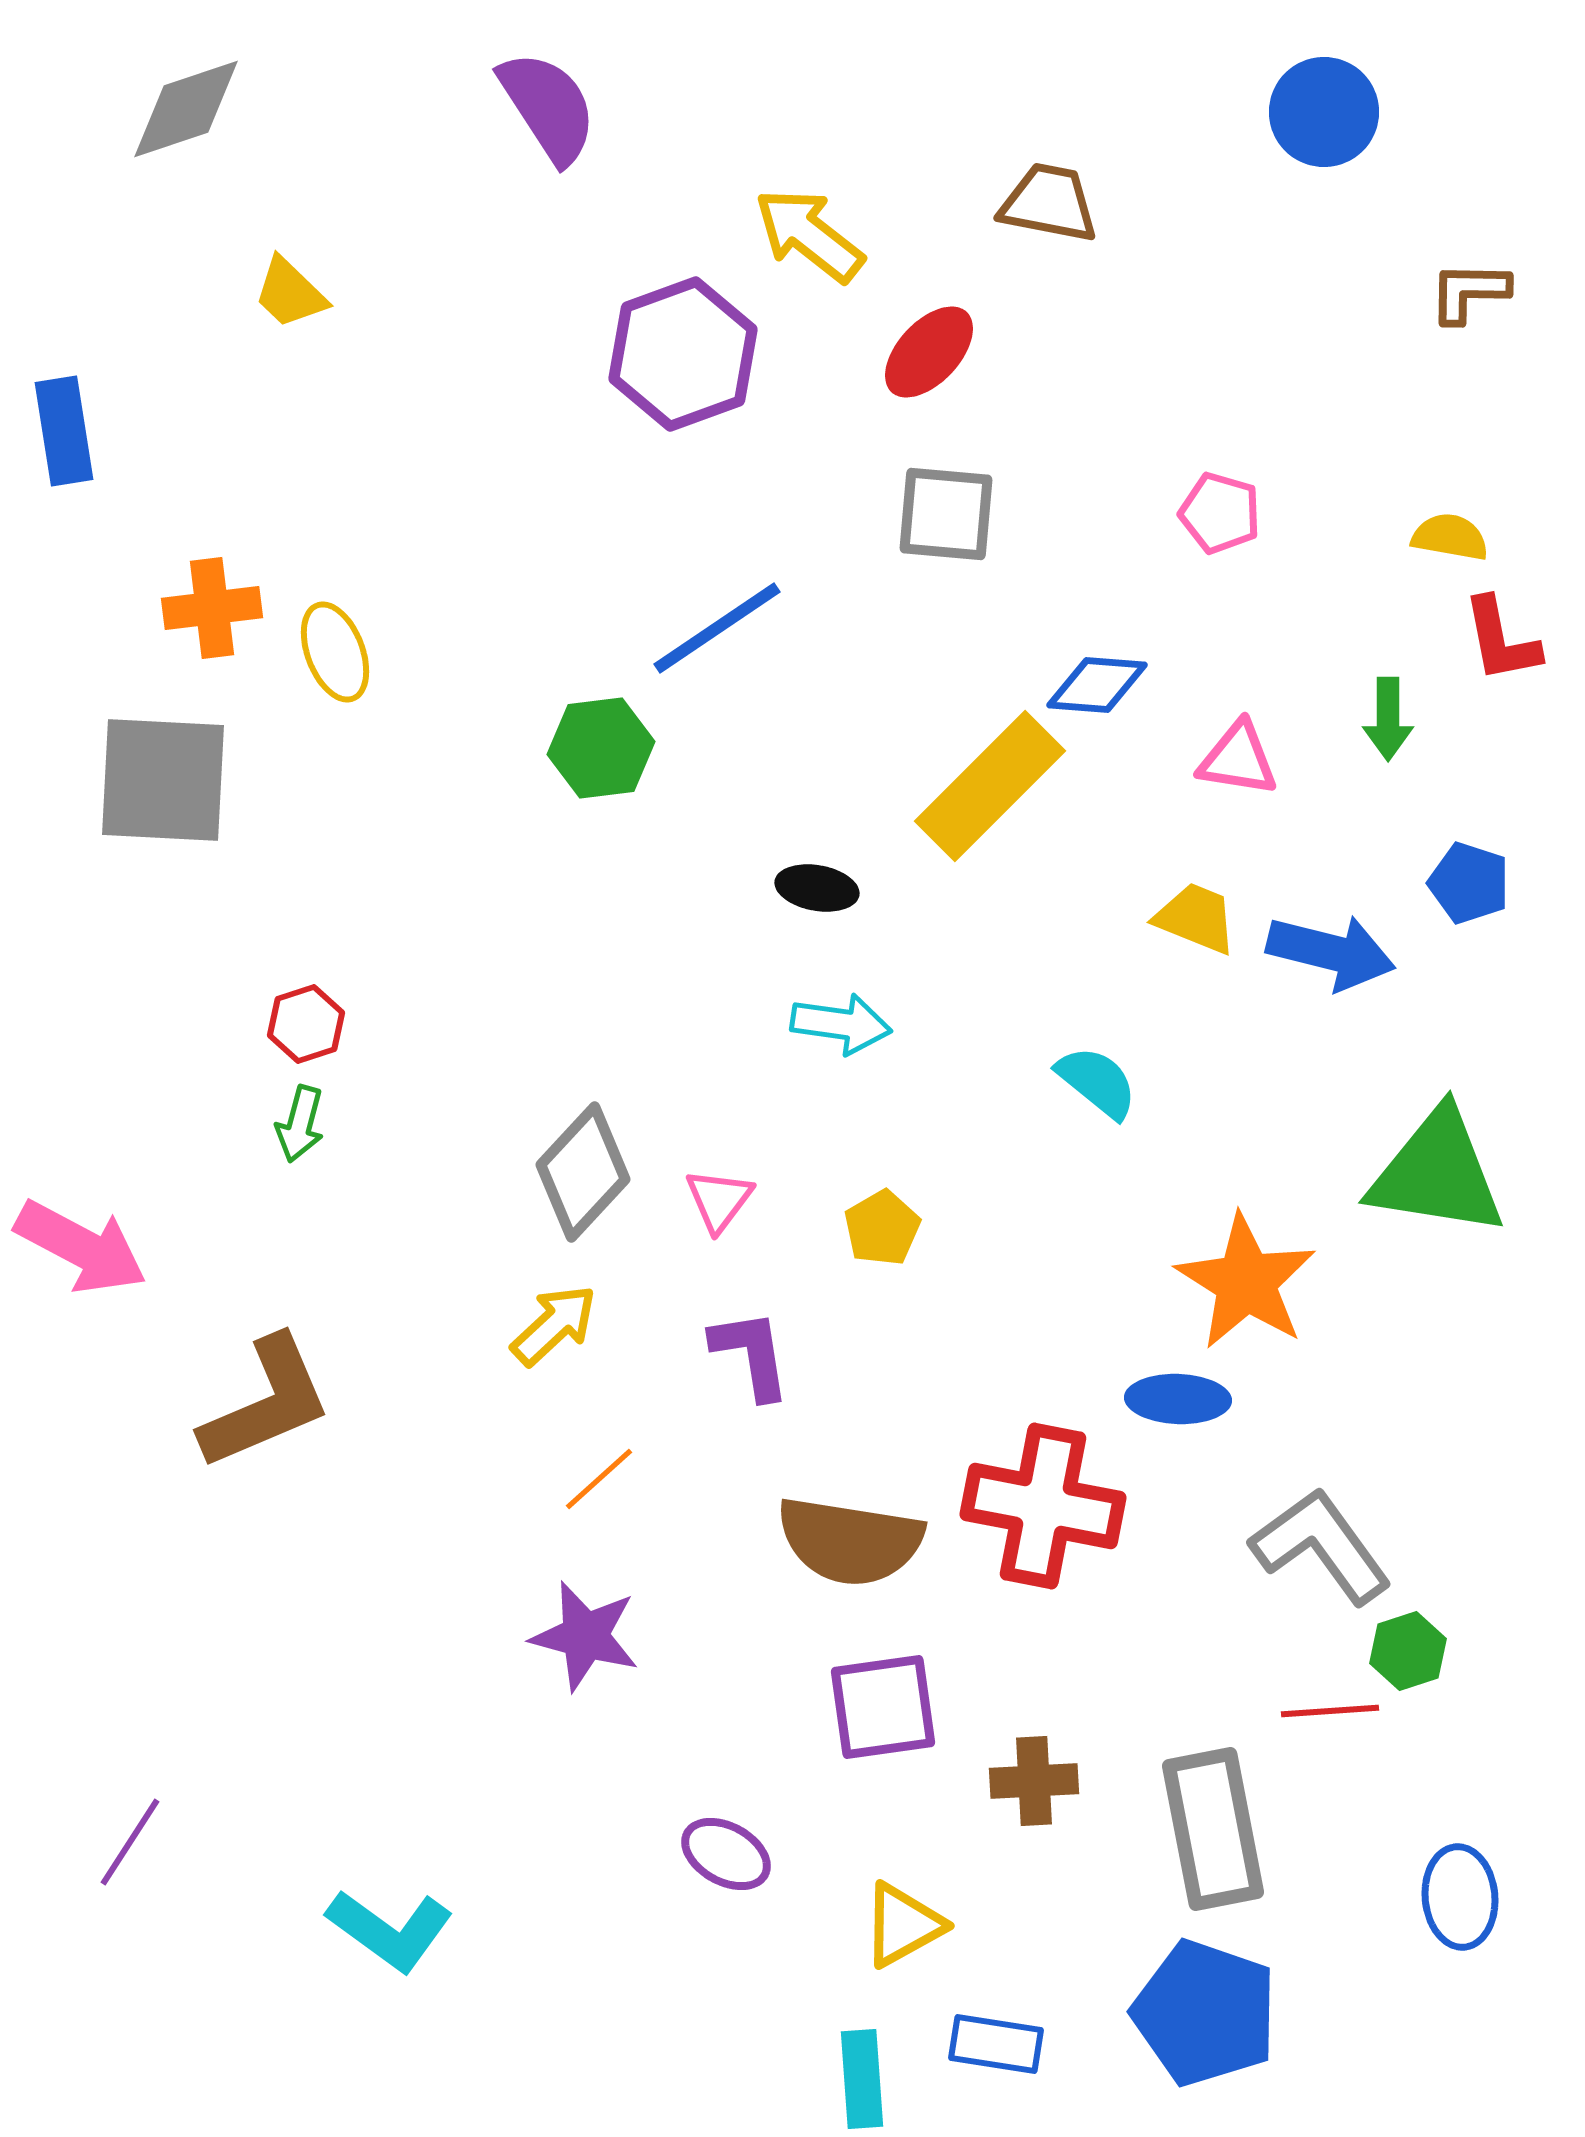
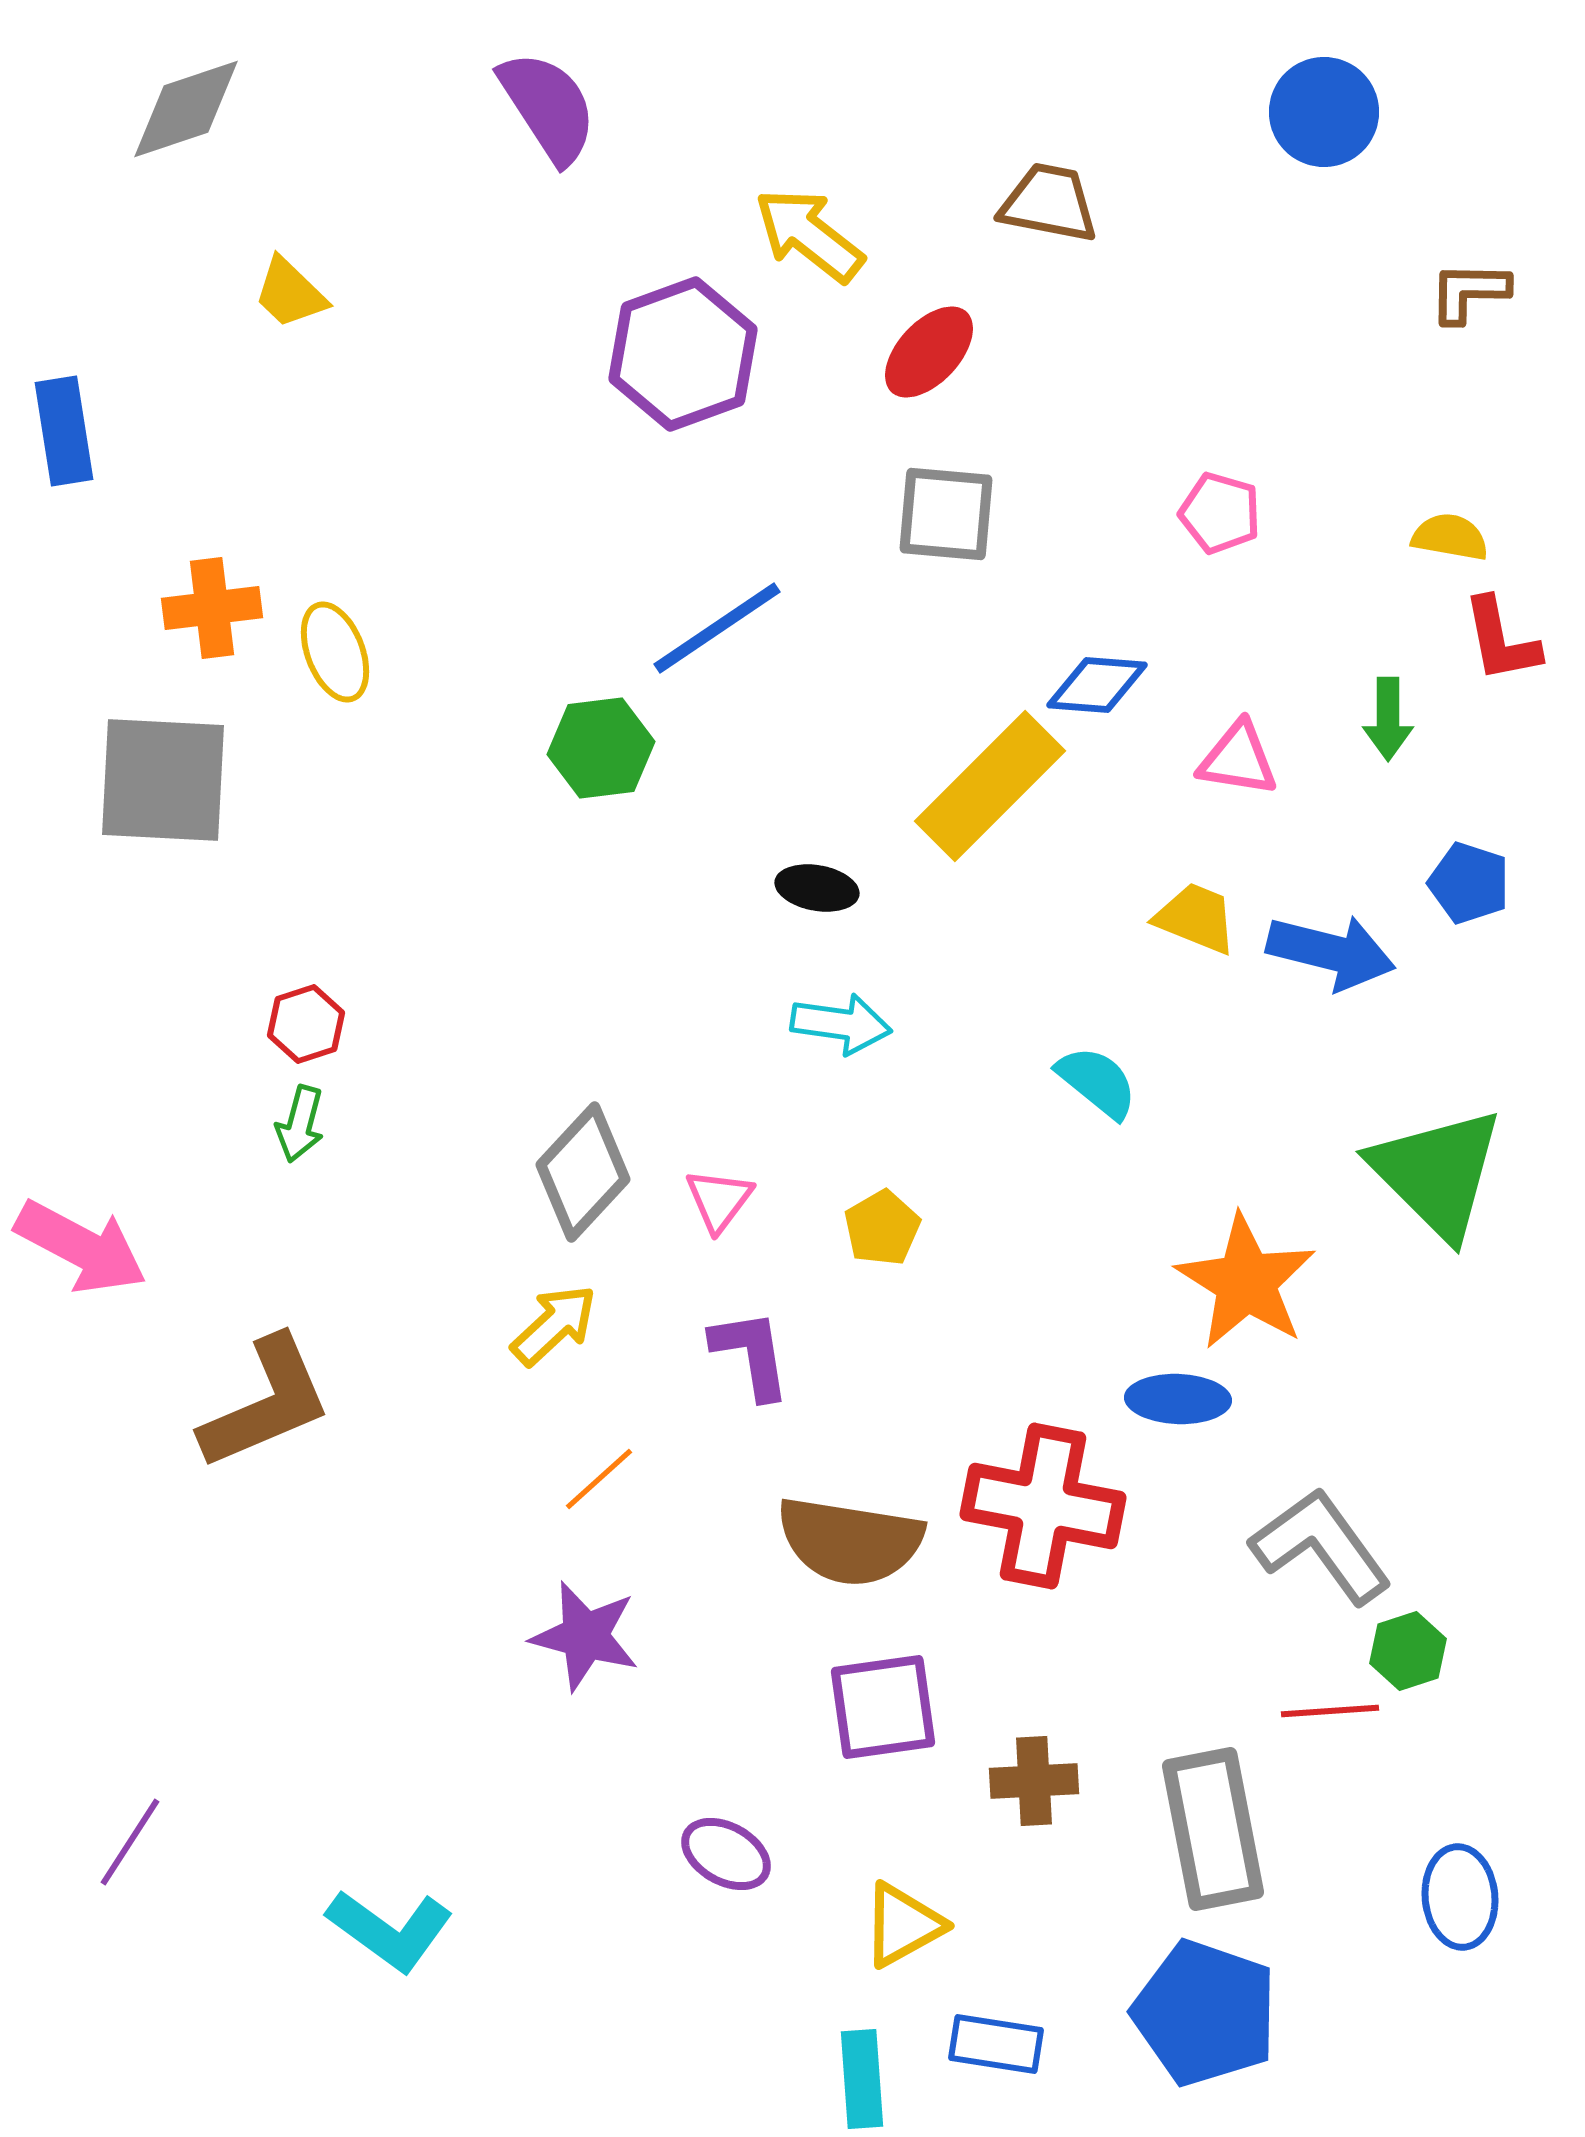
green triangle at (1437, 1173): rotated 36 degrees clockwise
